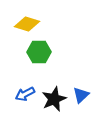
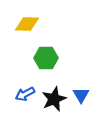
yellow diamond: rotated 15 degrees counterclockwise
green hexagon: moved 7 px right, 6 px down
blue triangle: rotated 18 degrees counterclockwise
